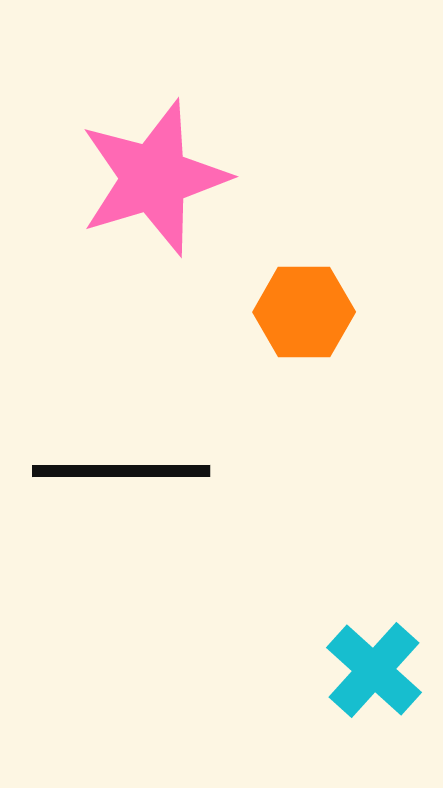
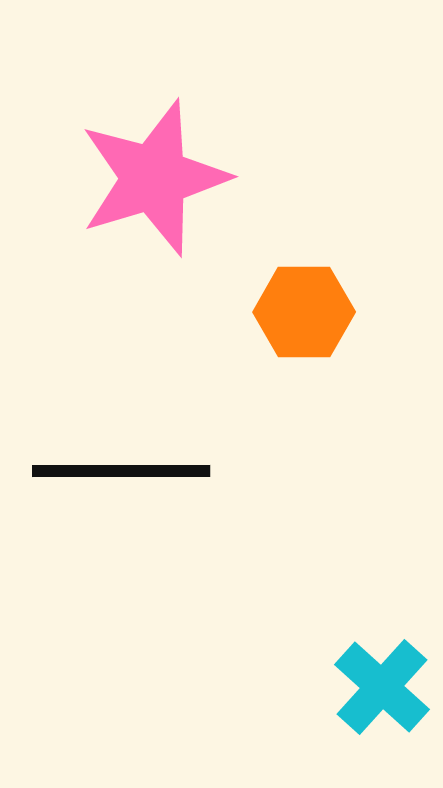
cyan cross: moved 8 px right, 17 px down
